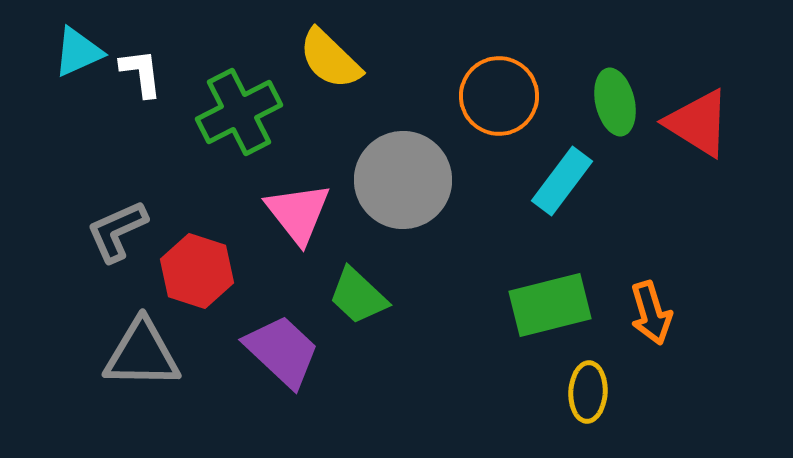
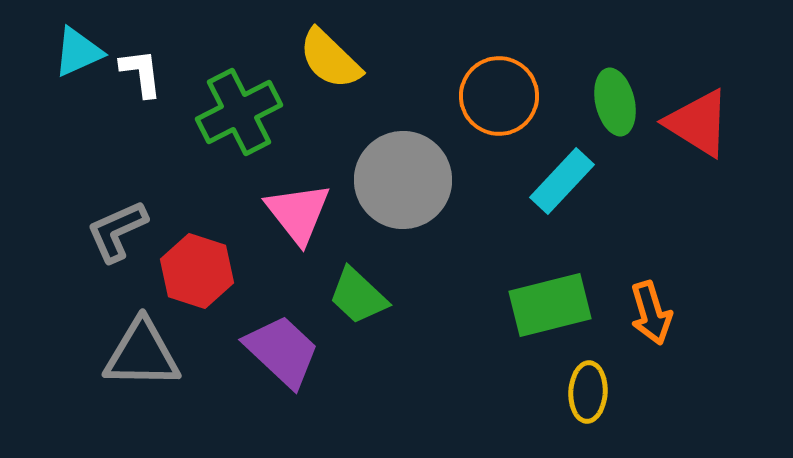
cyan rectangle: rotated 6 degrees clockwise
